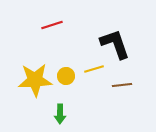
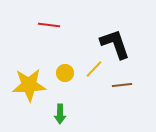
red line: moved 3 px left; rotated 25 degrees clockwise
yellow line: rotated 30 degrees counterclockwise
yellow circle: moved 1 px left, 3 px up
yellow star: moved 6 px left, 5 px down
